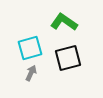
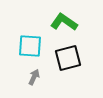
cyan square: moved 2 px up; rotated 20 degrees clockwise
gray arrow: moved 3 px right, 4 px down
